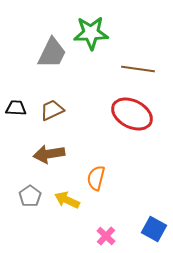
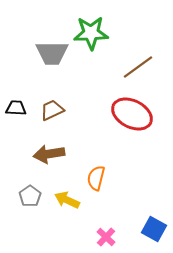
gray trapezoid: rotated 64 degrees clockwise
brown line: moved 2 px up; rotated 44 degrees counterclockwise
pink cross: moved 1 px down
